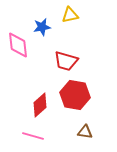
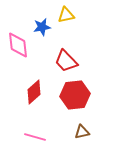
yellow triangle: moved 4 px left
red trapezoid: rotated 30 degrees clockwise
red hexagon: rotated 16 degrees counterclockwise
red diamond: moved 6 px left, 13 px up
brown triangle: moved 3 px left; rotated 21 degrees counterclockwise
pink line: moved 2 px right, 1 px down
